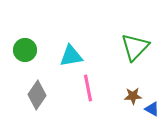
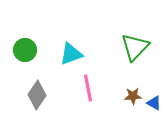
cyan triangle: moved 2 px up; rotated 10 degrees counterclockwise
blue triangle: moved 2 px right, 6 px up
